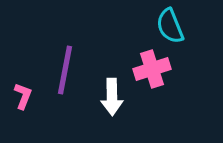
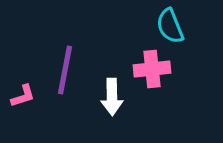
pink cross: rotated 12 degrees clockwise
pink L-shape: rotated 52 degrees clockwise
